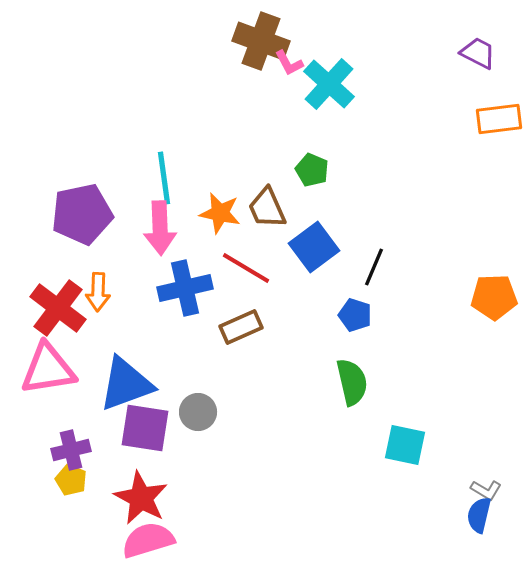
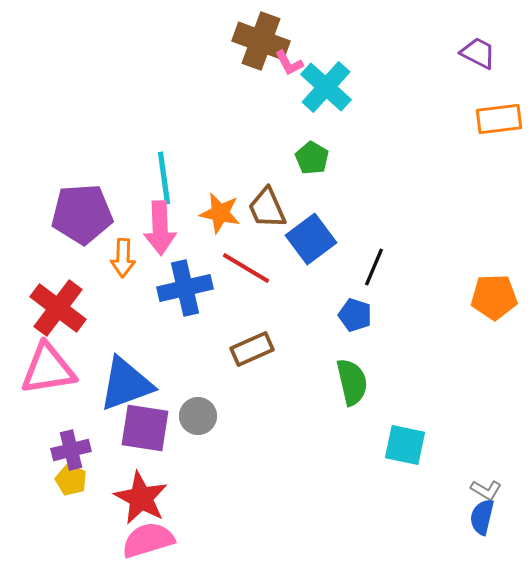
cyan cross: moved 3 px left, 3 px down
green pentagon: moved 12 px up; rotated 8 degrees clockwise
purple pentagon: rotated 8 degrees clockwise
blue square: moved 3 px left, 8 px up
orange arrow: moved 25 px right, 34 px up
brown rectangle: moved 11 px right, 22 px down
gray circle: moved 4 px down
blue semicircle: moved 3 px right, 2 px down
